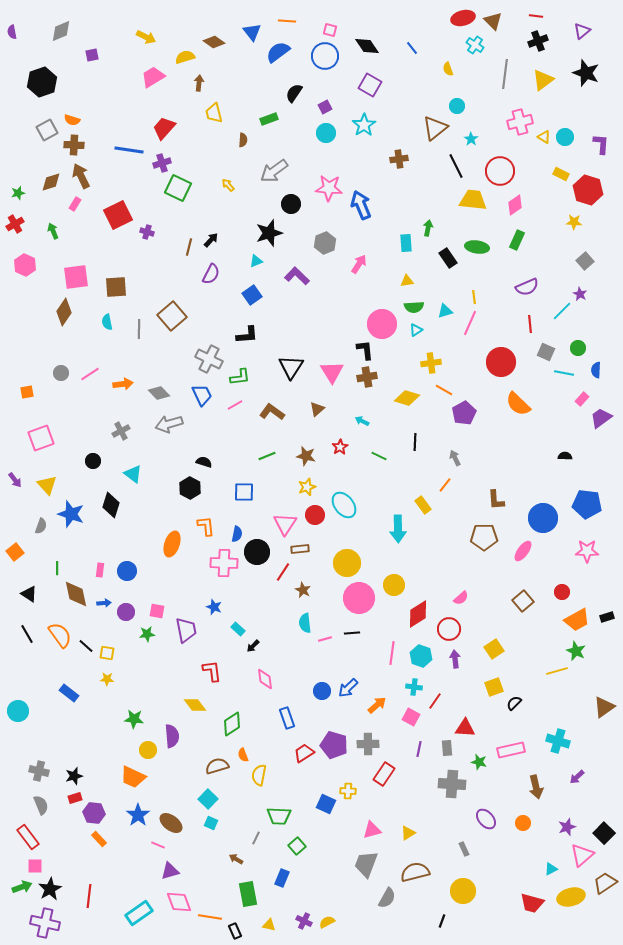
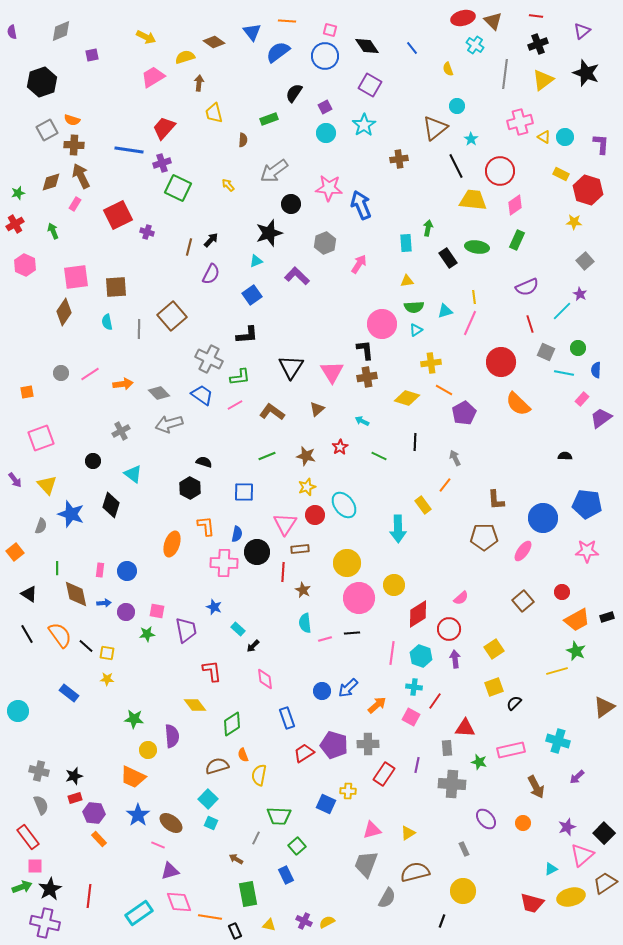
black cross at (538, 41): moved 3 px down
red line at (530, 324): rotated 12 degrees counterclockwise
blue trapezoid at (202, 395): rotated 30 degrees counterclockwise
red line at (283, 572): rotated 30 degrees counterclockwise
purple line at (419, 749): moved 2 px left, 16 px down
brown arrow at (536, 787): rotated 15 degrees counterclockwise
blue rectangle at (282, 878): moved 4 px right, 3 px up; rotated 48 degrees counterclockwise
